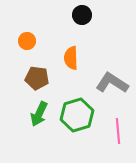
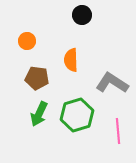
orange semicircle: moved 2 px down
